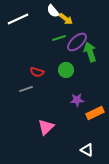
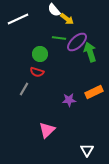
white semicircle: moved 1 px right, 1 px up
yellow arrow: moved 1 px right
green line: rotated 24 degrees clockwise
green circle: moved 26 px left, 16 px up
gray line: moved 2 px left; rotated 40 degrees counterclockwise
purple star: moved 8 px left
orange rectangle: moved 1 px left, 21 px up
pink triangle: moved 1 px right, 3 px down
white triangle: rotated 32 degrees clockwise
